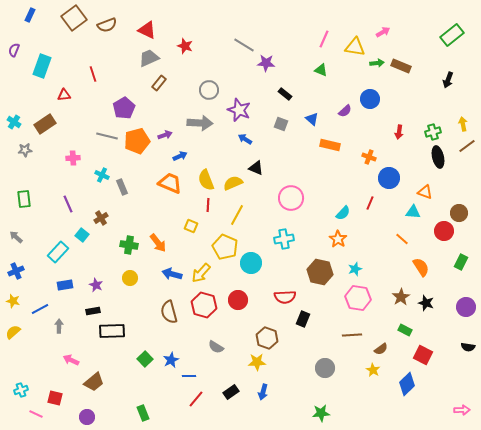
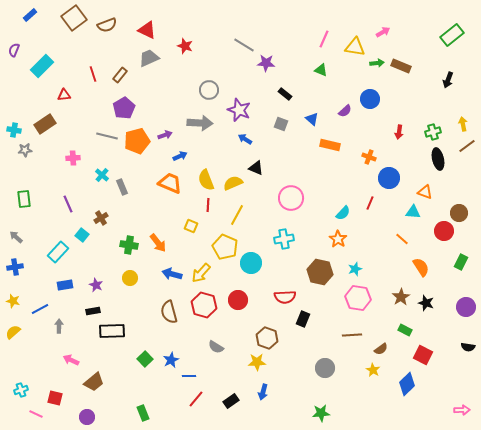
blue rectangle at (30, 15): rotated 24 degrees clockwise
cyan rectangle at (42, 66): rotated 25 degrees clockwise
brown rectangle at (159, 83): moved 39 px left, 8 px up
cyan cross at (14, 122): moved 8 px down; rotated 24 degrees counterclockwise
black ellipse at (438, 157): moved 2 px down
cyan cross at (102, 175): rotated 16 degrees clockwise
blue cross at (16, 271): moved 1 px left, 4 px up; rotated 14 degrees clockwise
black rectangle at (231, 392): moved 9 px down
